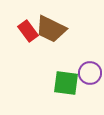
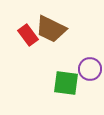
red rectangle: moved 4 px down
purple circle: moved 4 px up
